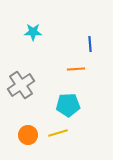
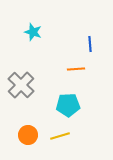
cyan star: rotated 18 degrees clockwise
gray cross: rotated 12 degrees counterclockwise
yellow line: moved 2 px right, 3 px down
